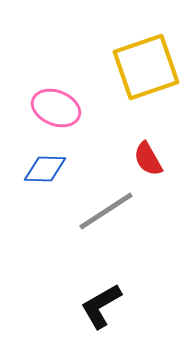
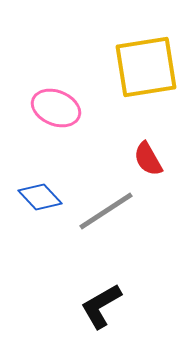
yellow square: rotated 10 degrees clockwise
blue diamond: moved 5 px left, 28 px down; rotated 45 degrees clockwise
